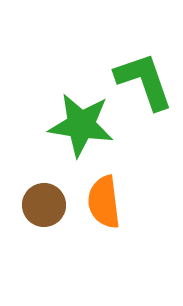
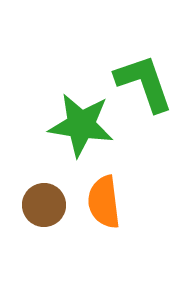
green L-shape: moved 2 px down
